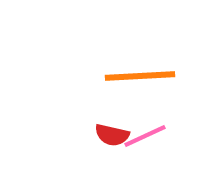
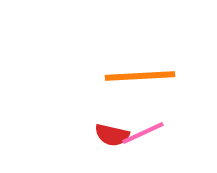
pink line: moved 2 px left, 3 px up
